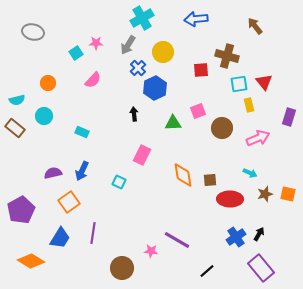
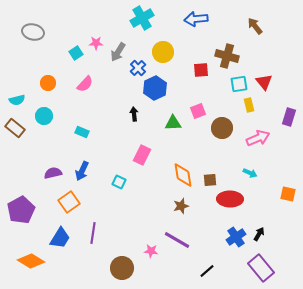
gray arrow at (128, 45): moved 10 px left, 7 px down
pink semicircle at (93, 80): moved 8 px left, 4 px down
brown star at (265, 194): moved 84 px left, 12 px down
